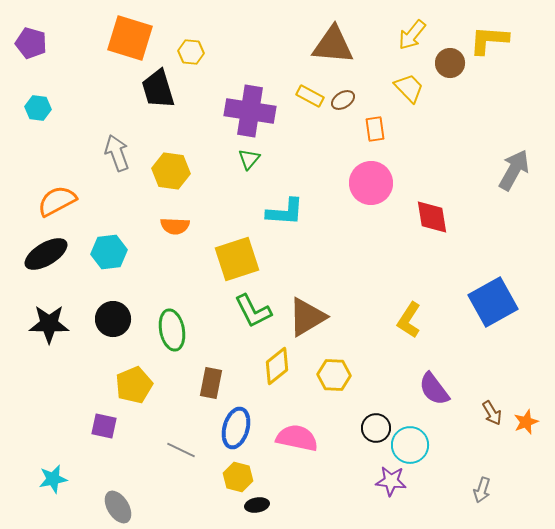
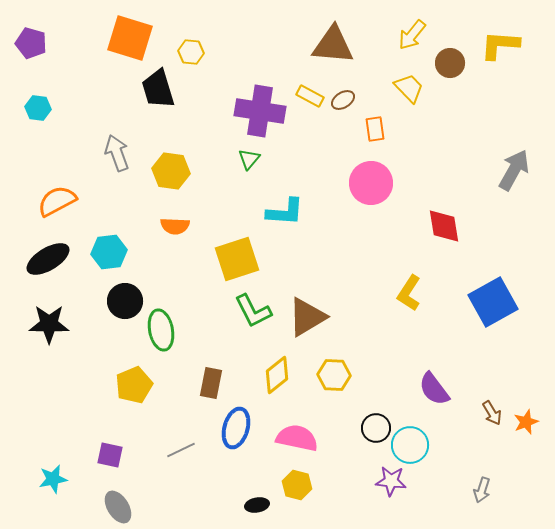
yellow L-shape at (489, 40): moved 11 px right, 5 px down
purple cross at (250, 111): moved 10 px right
red diamond at (432, 217): moved 12 px right, 9 px down
black ellipse at (46, 254): moved 2 px right, 5 px down
black circle at (113, 319): moved 12 px right, 18 px up
yellow L-shape at (409, 320): moved 27 px up
green ellipse at (172, 330): moved 11 px left
yellow diamond at (277, 366): moved 9 px down
purple square at (104, 426): moved 6 px right, 29 px down
gray line at (181, 450): rotated 52 degrees counterclockwise
yellow hexagon at (238, 477): moved 59 px right, 8 px down
